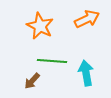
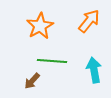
orange arrow: moved 2 px right, 2 px down; rotated 25 degrees counterclockwise
orange star: rotated 16 degrees clockwise
cyan arrow: moved 8 px right, 3 px up
